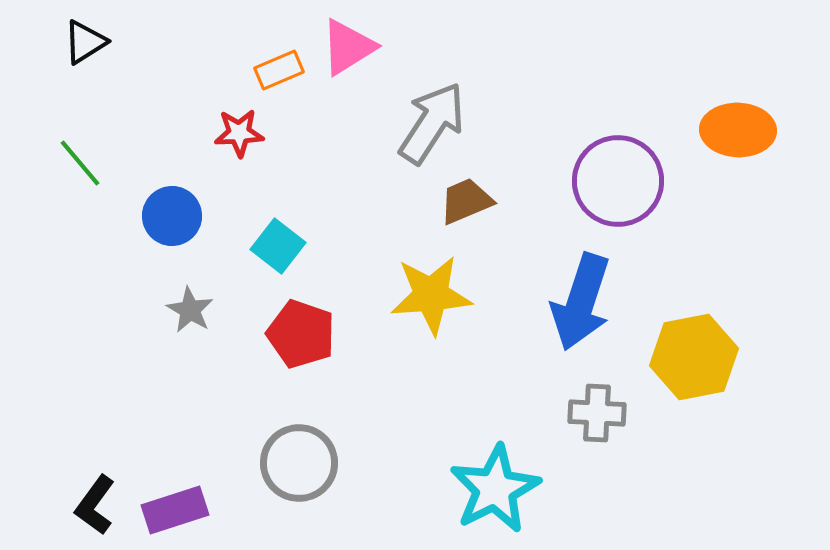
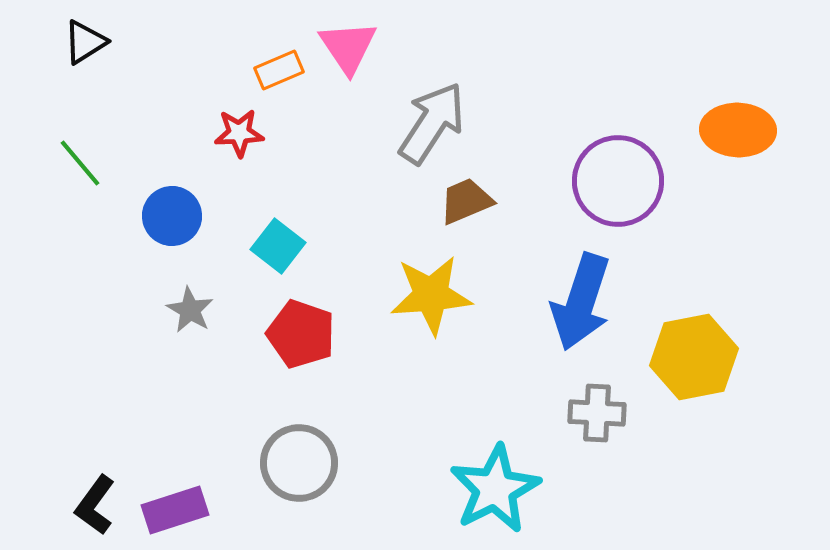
pink triangle: rotated 32 degrees counterclockwise
